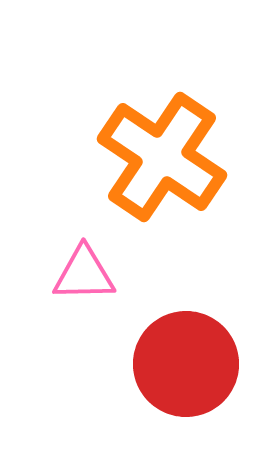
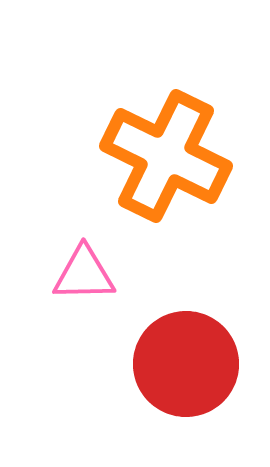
orange cross: moved 4 px right, 1 px up; rotated 8 degrees counterclockwise
